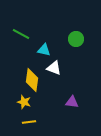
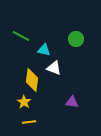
green line: moved 2 px down
yellow star: rotated 16 degrees clockwise
